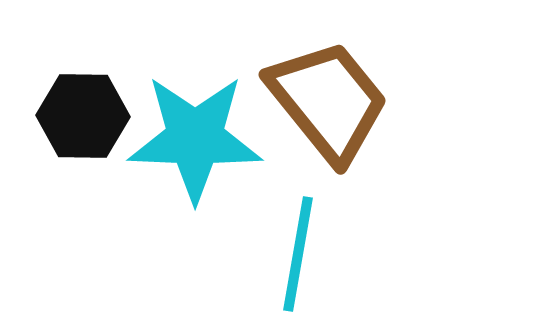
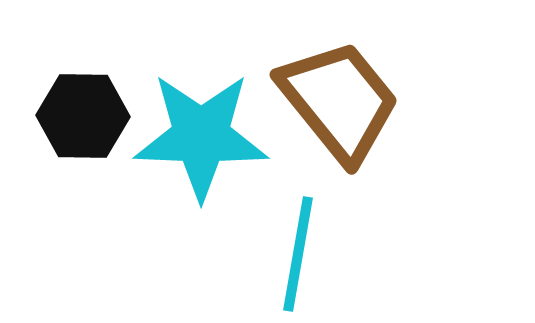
brown trapezoid: moved 11 px right
cyan star: moved 6 px right, 2 px up
